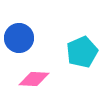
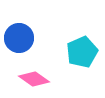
pink diamond: rotated 32 degrees clockwise
